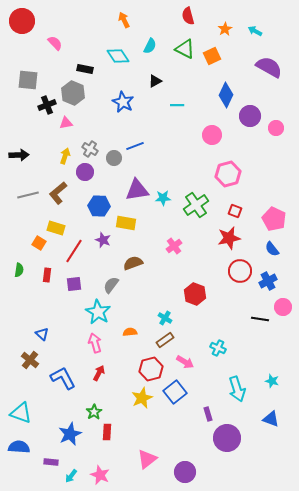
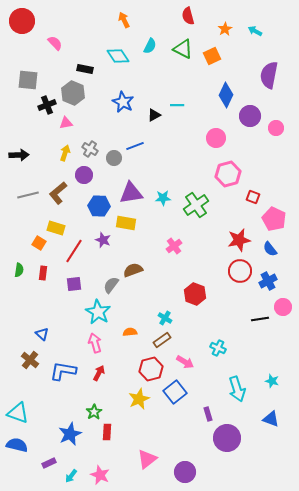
green triangle at (185, 49): moved 2 px left
purple semicircle at (269, 67): moved 8 px down; rotated 108 degrees counterclockwise
black triangle at (155, 81): moved 1 px left, 34 px down
pink circle at (212, 135): moved 4 px right, 3 px down
yellow arrow at (65, 156): moved 3 px up
purple circle at (85, 172): moved 1 px left, 3 px down
purple triangle at (137, 190): moved 6 px left, 3 px down
red square at (235, 211): moved 18 px right, 14 px up
red star at (229, 238): moved 10 px right, 2 px down
blue semicircle at (272, 249): moved 2 px left
brown semicircle at (133, 263): moved 7 px down
red rectangle at (47, 275): moved 4 px left, 2 px up
black line at (260, 319): rotated 18 degrees counterclockwise
brown rectangle at (165, 340): moved 3 px left
blue L-shape at (63, 378): moved 7 px up; rotated 52 degrees counterclockwise
yellow star at (142, 398): moved 3 px left, 1 px down
cyan triangle at (21, 413): moved 3 px left
blue semicircle at (19, 447): moved 2 px left, 2 px up; rotated 10 degrees clockwise
purple rectangle at (51, 462): moved 2 px left, 1 px down; rotated 32 degrees counterclockwise
